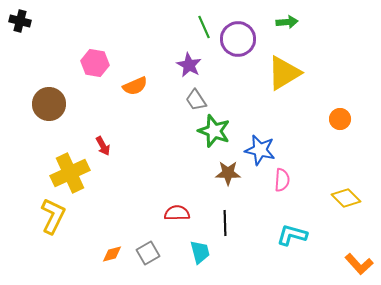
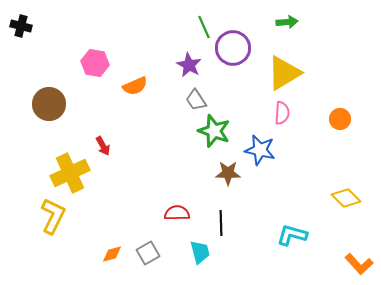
black cross: moved 1 px right, 5 px down
purple circle: moved 5 px left, 9 px down
pink semicircle: moved 67 px up
black line: moved 4 px left
